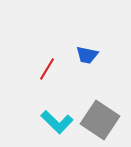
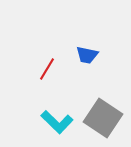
gray square: moved 3 px right, 2 px up
